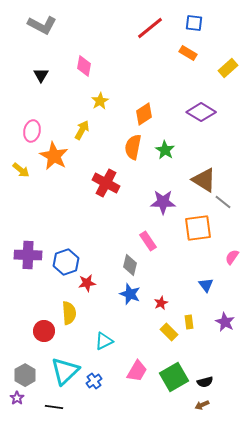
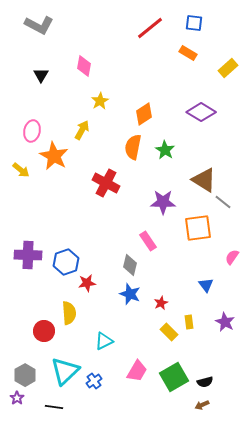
gray L-shape at (42, 25): moved 3 px left
